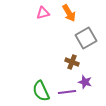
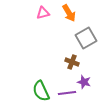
purple star: moved 1 px left
purple line: moved 1 px down
